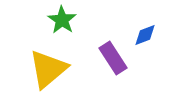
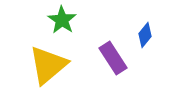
blue diamond: rotated 30 degrees counterclockwise
yellow triangle: moved 4 px up
